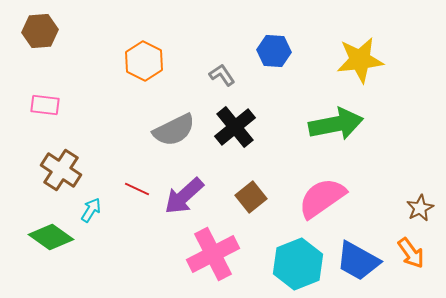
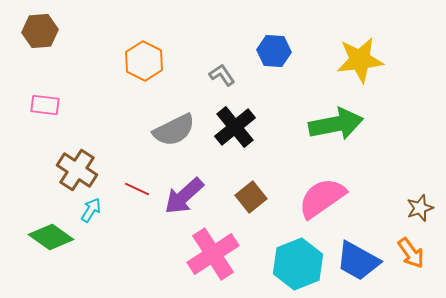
brown cross: moved 16 px right
brown star: rotated 8 degrees clockwise
pink cross: rotated 6 degrees counterclockwise
